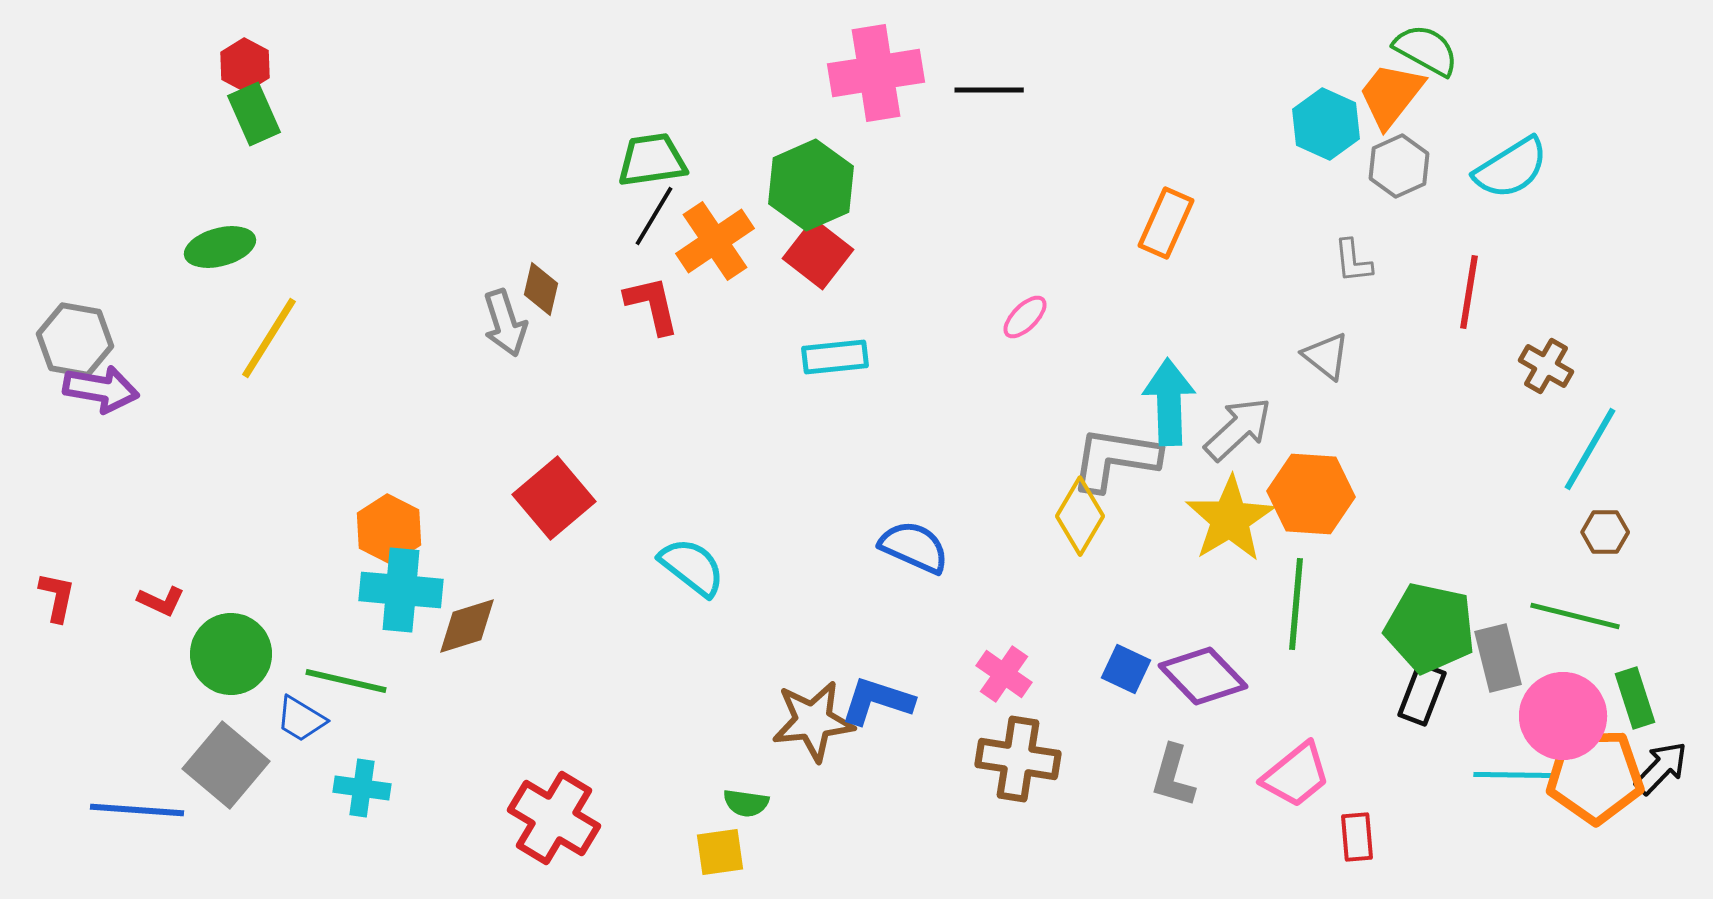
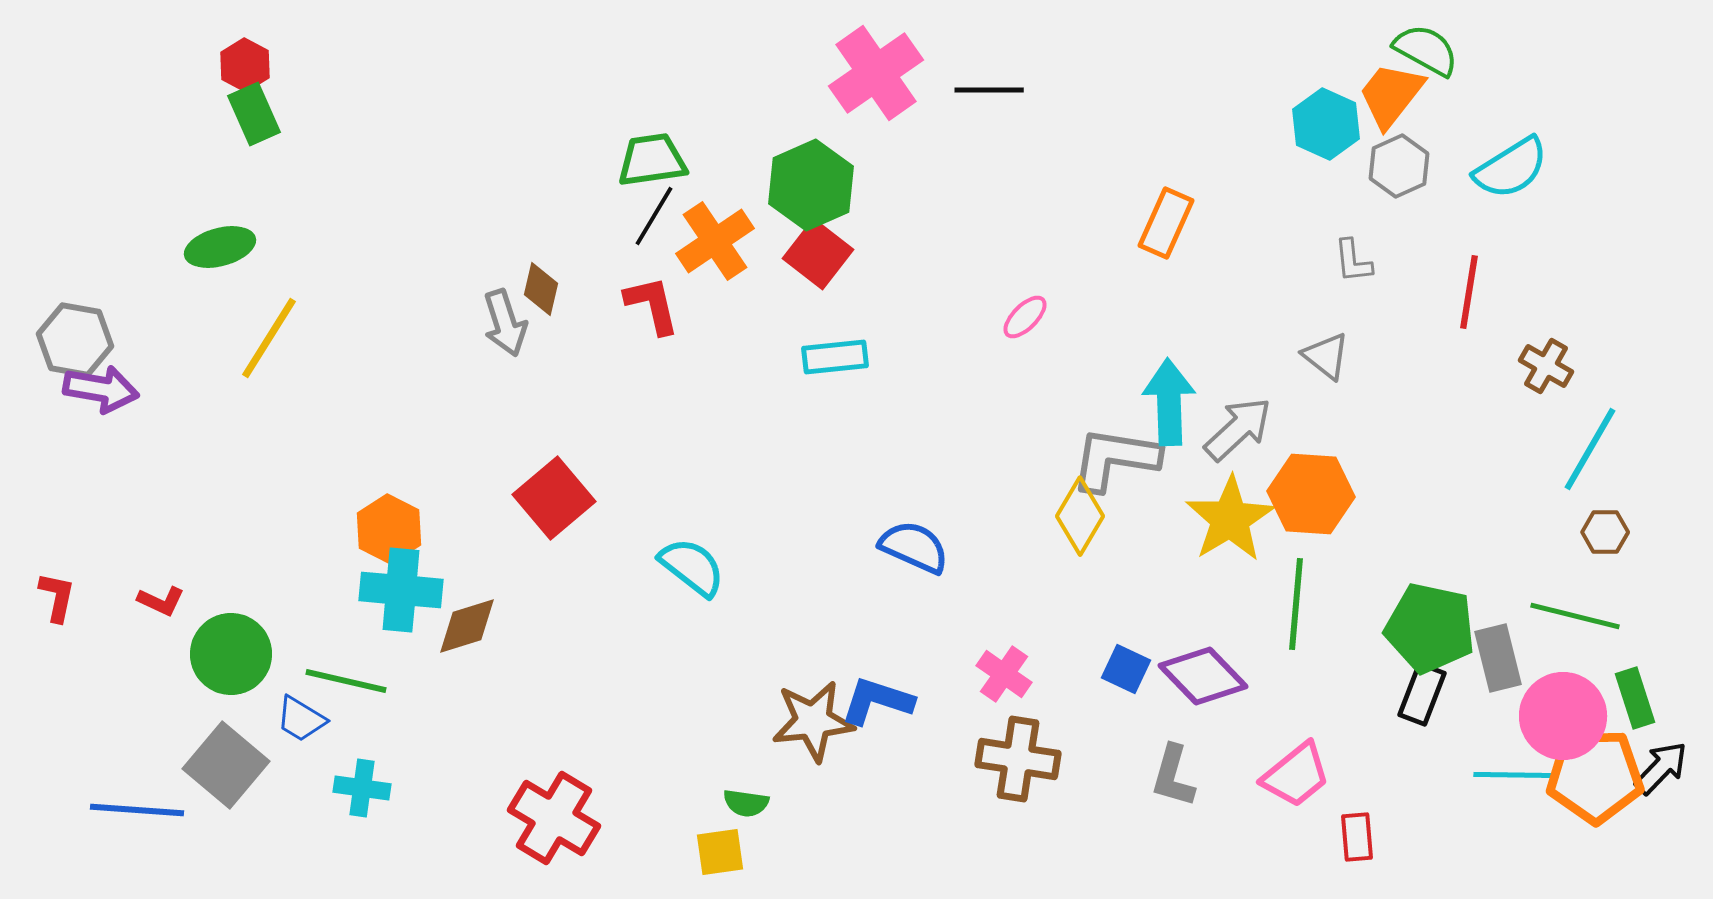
pink cross at (876, 73): rotated 26 degrees counterclockwise
